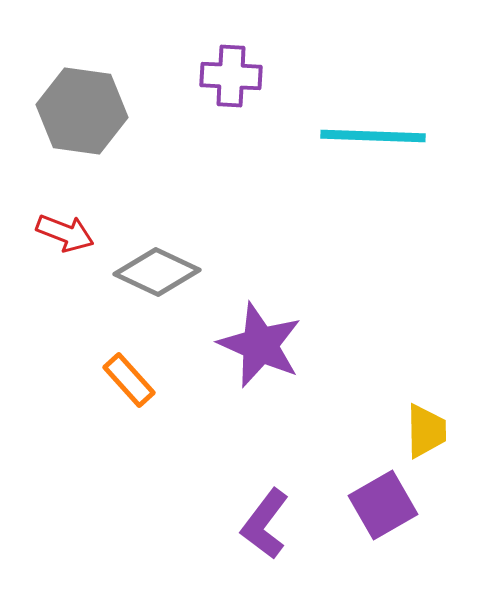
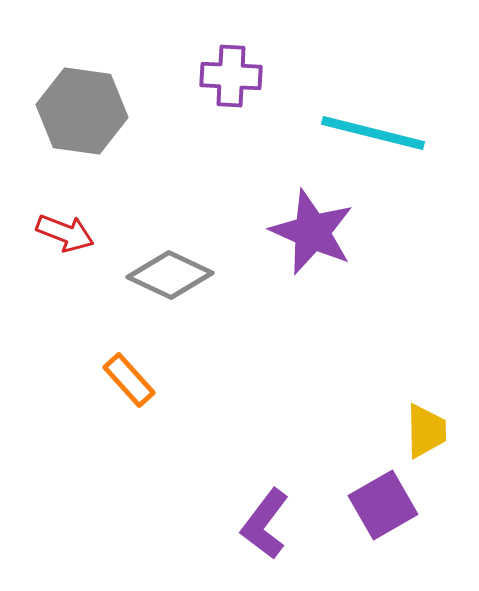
cyan line: moved 3 px up; rotated 12 degrees clockwise
gray diamond: moved 13 px right, 3 px down
purple star: moved 52 px right, 113 px up
